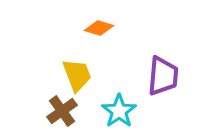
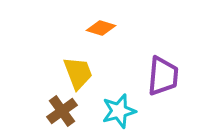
orange diamond: moved 2 px right
yellow trapezoid: moved 1 px right, 2 px up
cyan star: rotated 20 degrees clockwise
